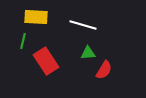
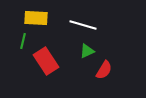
yellow rectangle: moved 1 px down
green triangle: moved 1 px left, 2 px up; rotated 21 degrees counterclockwise
